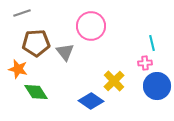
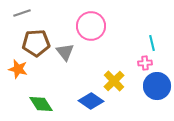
green diamond: moved 5 px right, 12 px down
